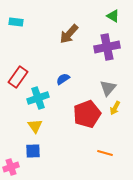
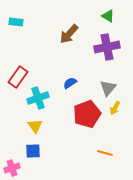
green triangle: moved 5 px left
blue semicircle: moved 7 px right, 4 px down
pink cross: moved 1 px right, 1 px down
